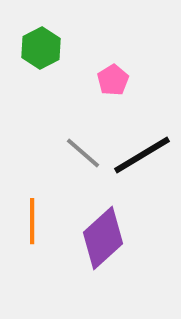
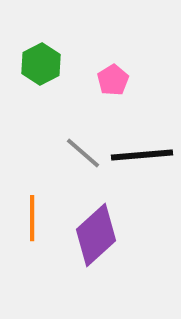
green hexagon: moved 16 px down
black line: rotated 26 degrees clockwise
orange line: moved 3 px up
purple diamond: moved 7 px left, 3 px up
